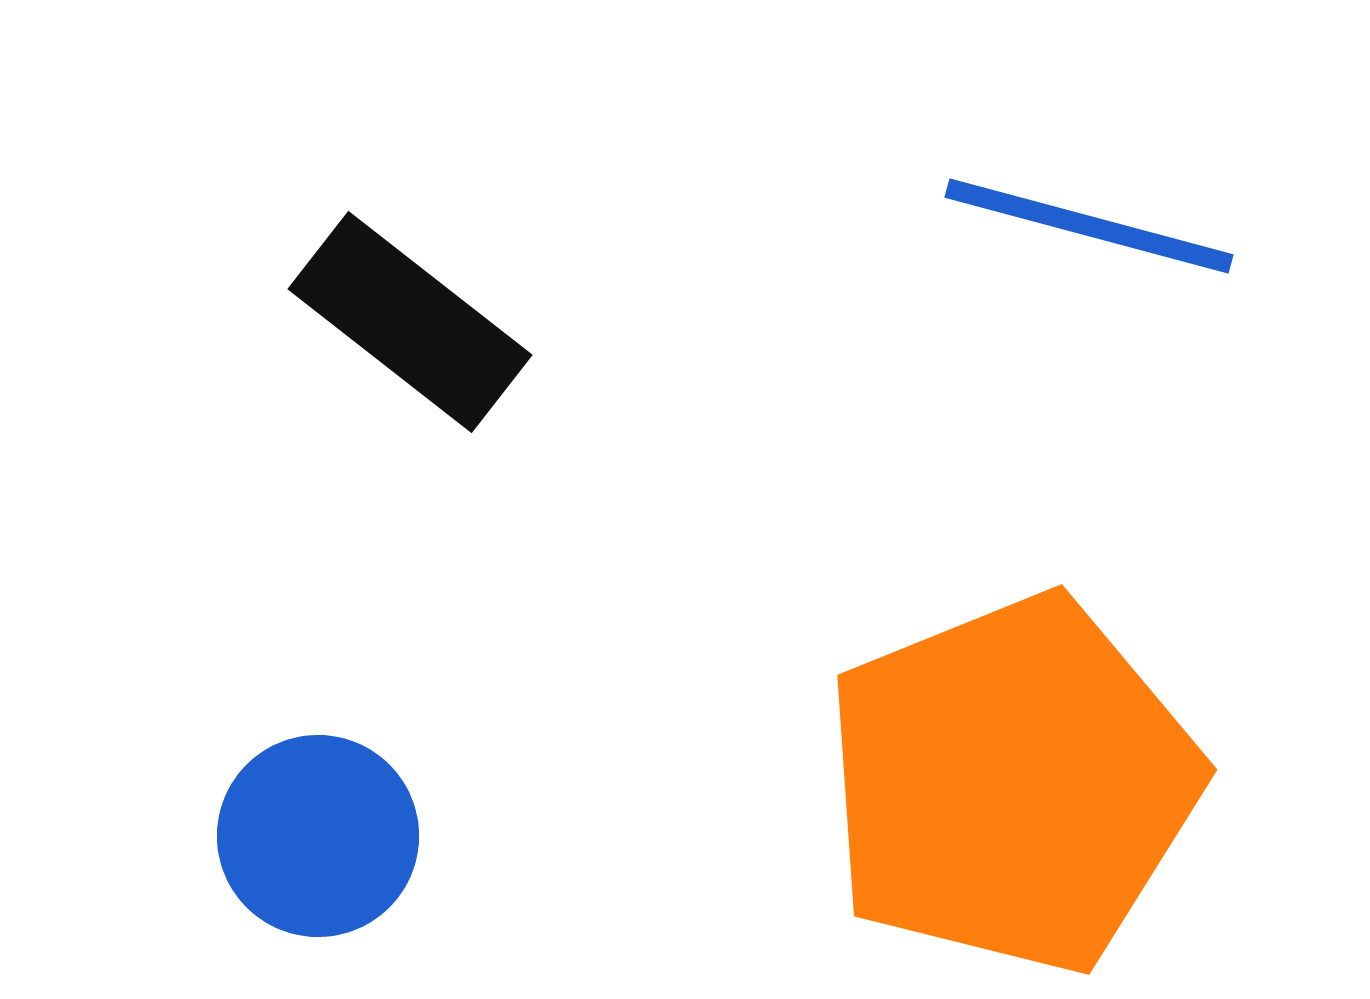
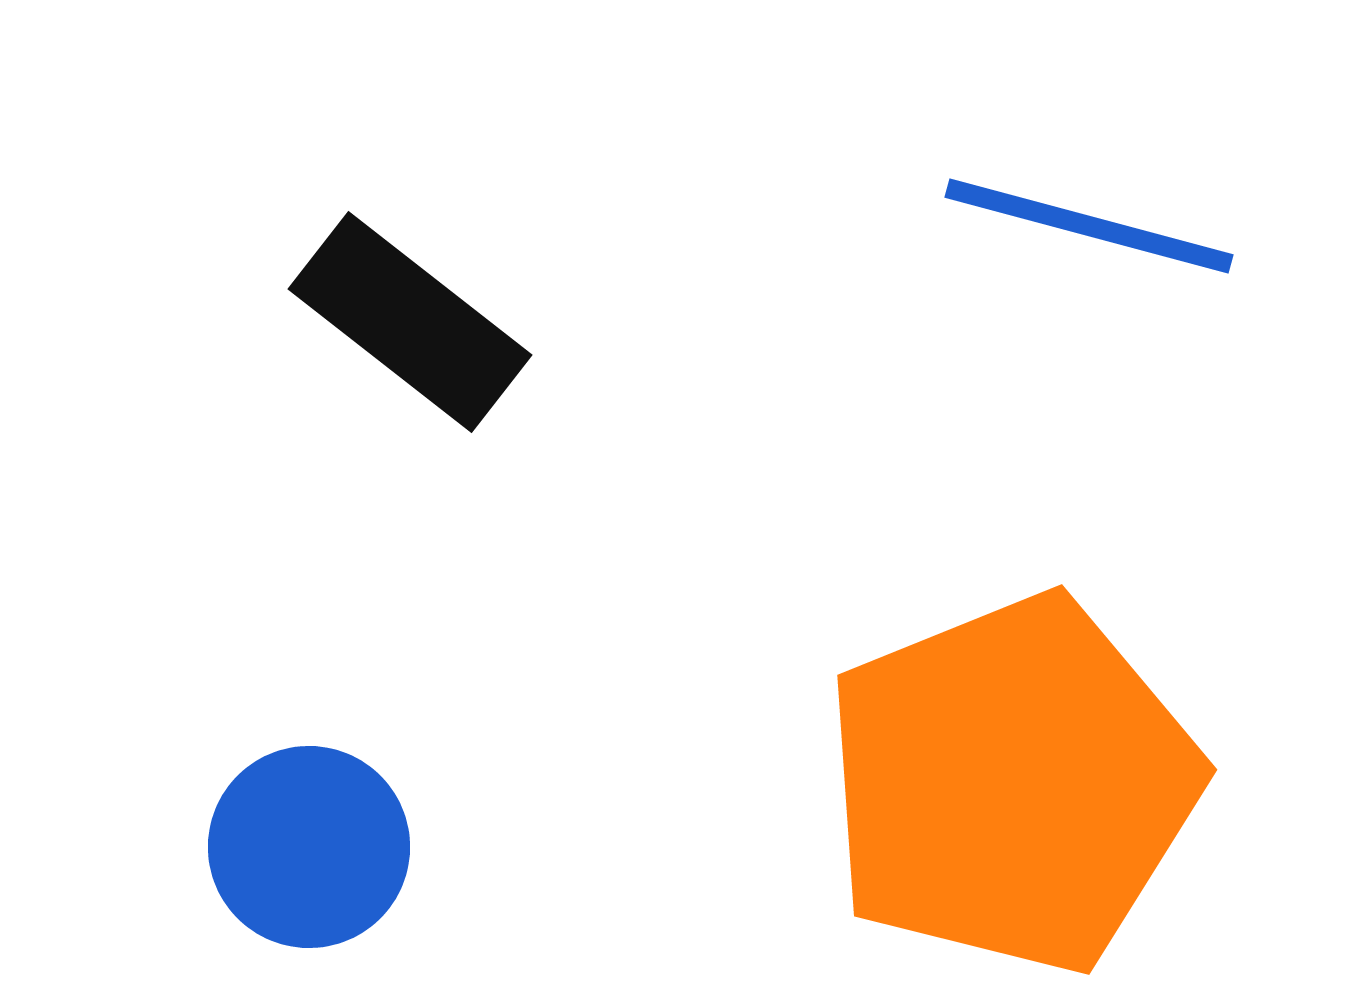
blue circle: moved 9 px left, 11 px down
